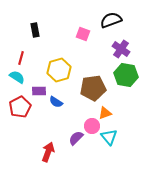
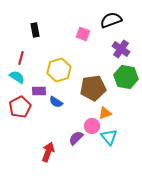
green hexagon: moved 2 px down
